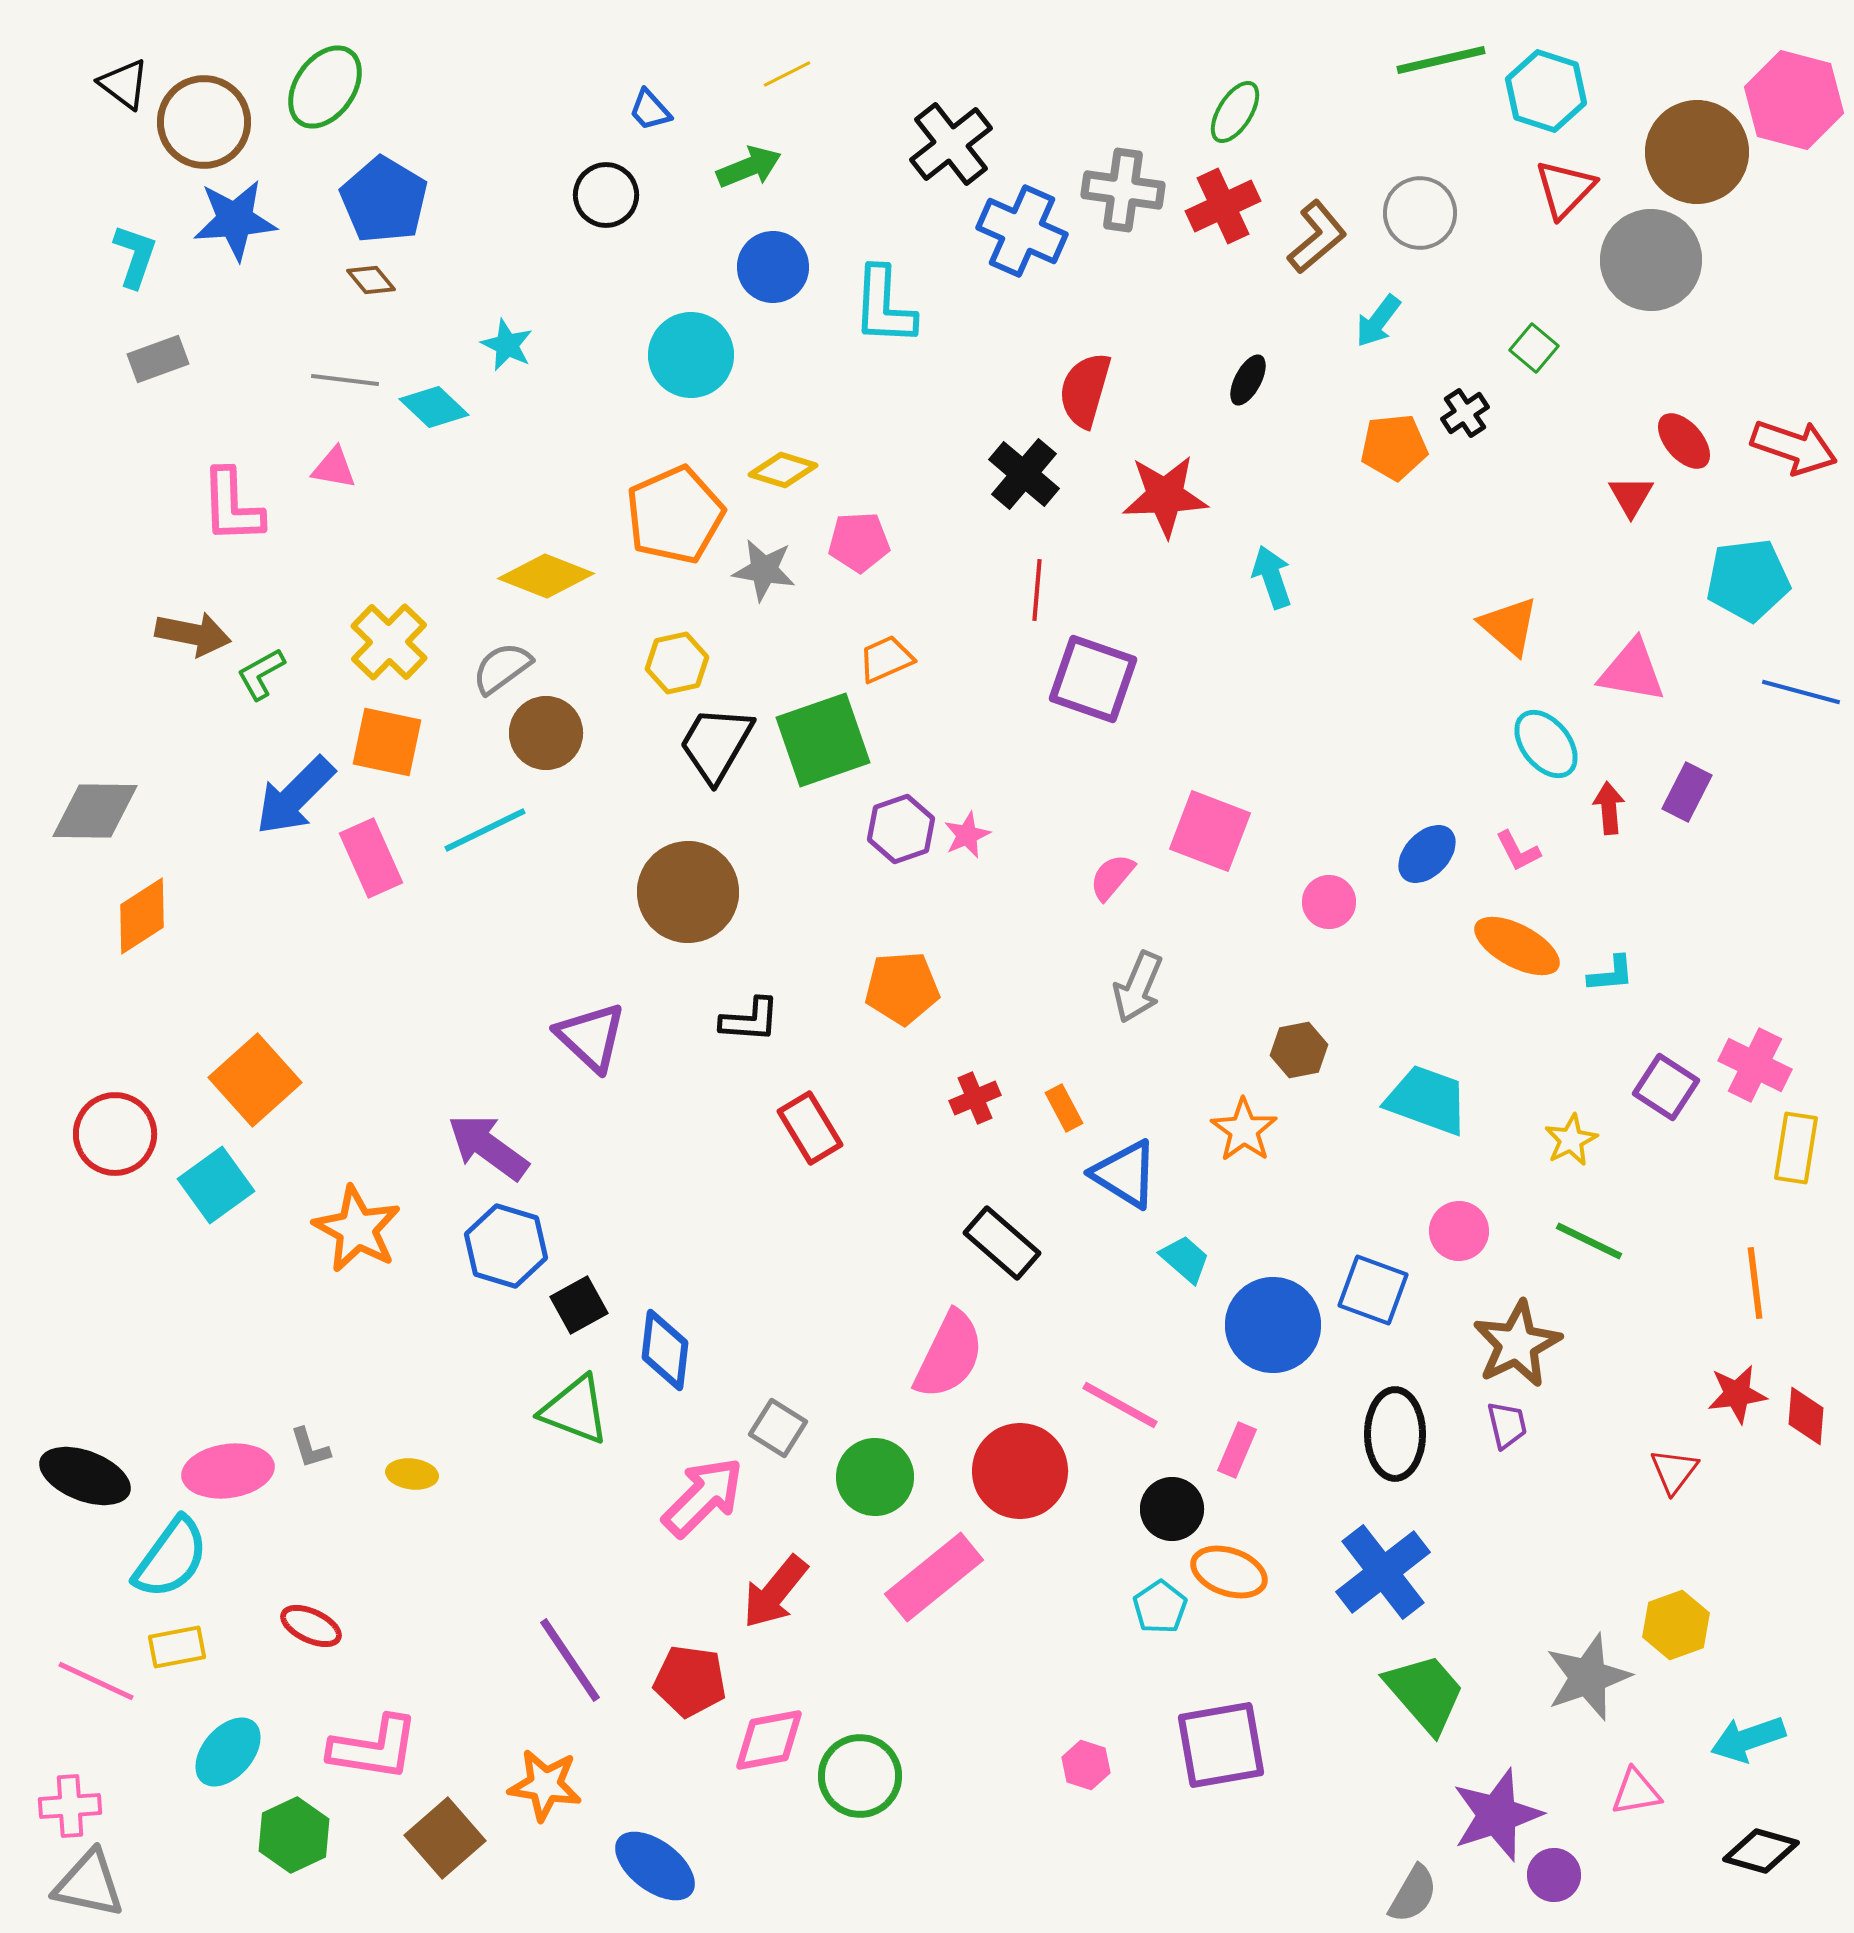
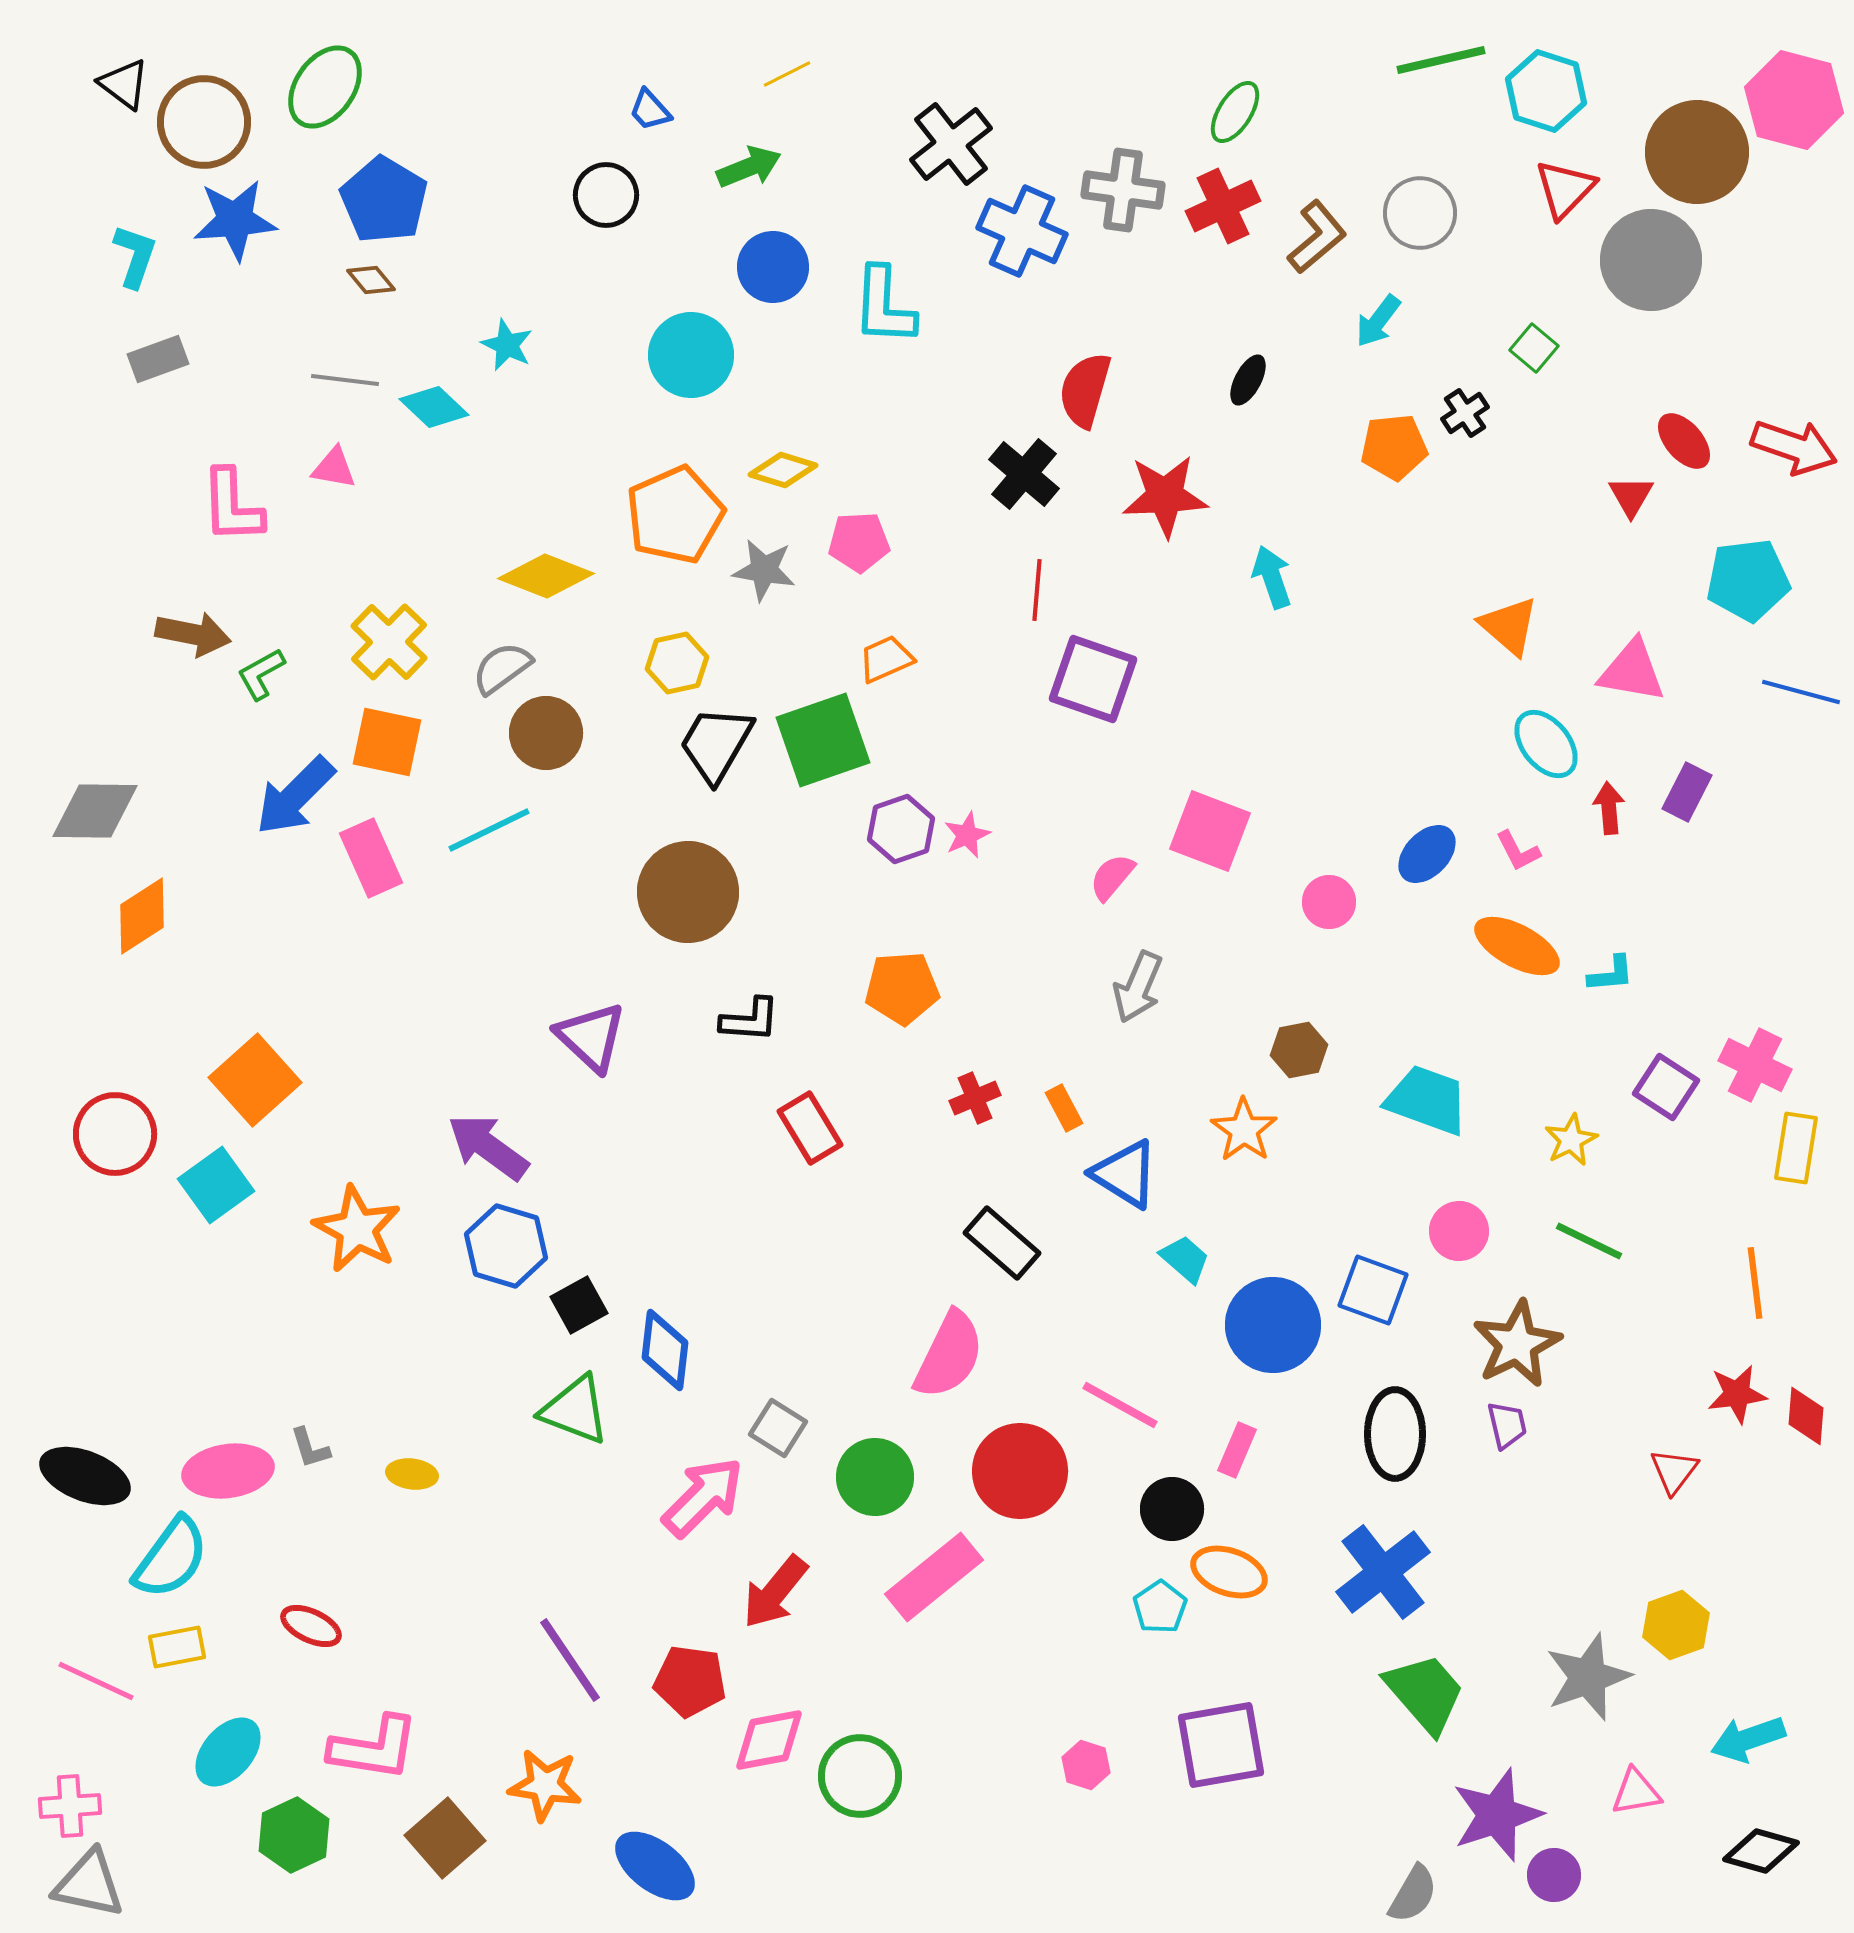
cyan line at (485, 830): moved 4 px right
